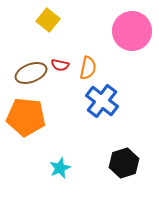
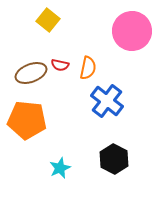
blue cross: moved 5 px right
orange pentagon: moved 1 px right, 3 px down
black hexagon: moved 10 px left, 4 px up; rotated 16 degrees counterclockwise
